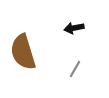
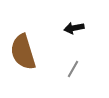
gray line: moved 2 px left
